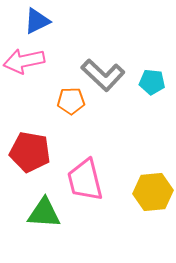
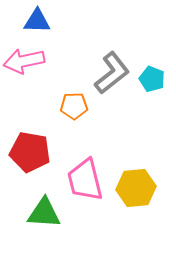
blue triangle: rotated 28 degrees clockwise
gray L-shape: moved 9 px right, 2 px up; rotated 81 degrees counterclockwise
cyan pentagon: moved 3 px up; rotated 15 degrees clockwise
orange pentagon: moved 3 px right, 5 px down
yellow hexagon: moved 17 px left, 4 px up
